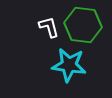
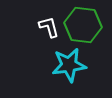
cyan star: rotated 16 degrees counterclockwise
